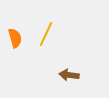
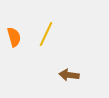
orange semicircle: moved 1 px left, 1 px up
